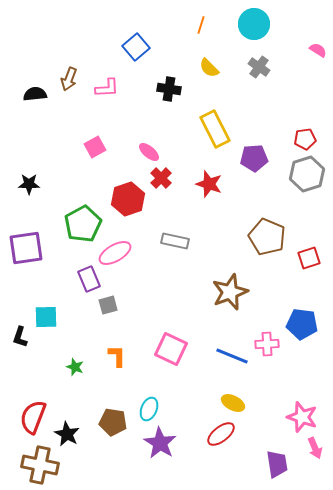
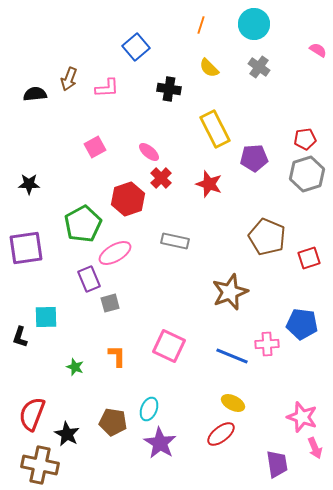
gray square at (108, 305): moved 2 px right, 2 px up
pink square at (171, 349): moved 2 px left, 3 px up
red semicircle at (33, 417): moved 1 px left, 3 px up
